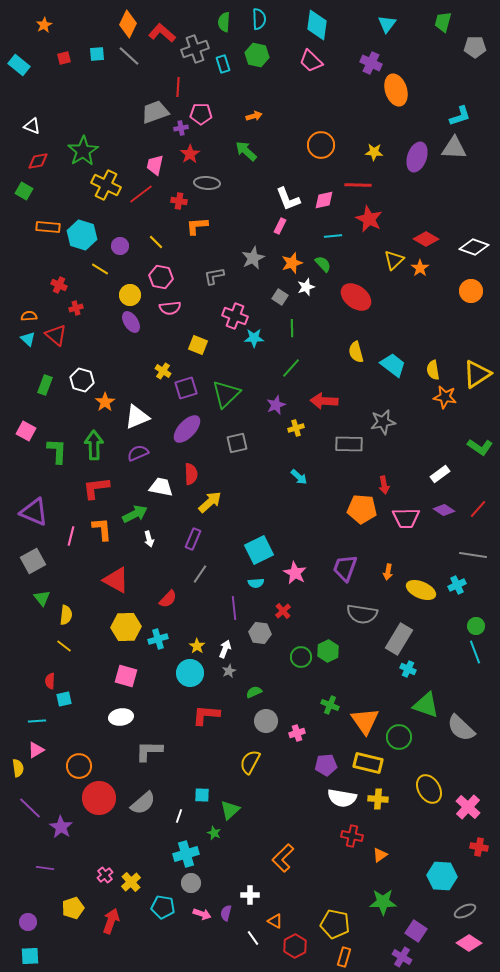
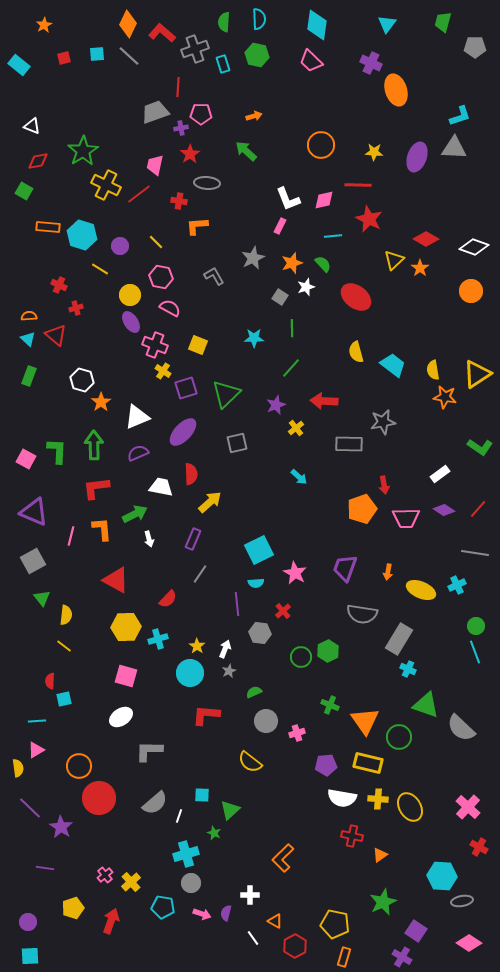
red line at (141, 194): moved 2 px left
gray L-shape at (214, 276): rotated 70 degrees clockwise
pink semicircle at (170, 308): rotated 145 degrees counterclockwise
pink cross at (235, 316): moved 80 px left, 29 px down
green rectangle at (45, 385): moved 16 px left, 9 px up
orange star at (105, 402): moved 4 px left
yellow cross at (296, 428): rotated 21 degrees counterclockwise
purple ellipse at (187, 429): moved 4 px left, 3 px down
pink square at (26, 431): moved 28 px down
orange pentagon at (362, 509): rotated 24 degrees counterclockwise
gray line at (473, 555): moved 2 px right, 2 px up
purple line at (234, 608): moved 3 px right, 4 px up
white ellipse at (121, 717): rotated 25 degrees counterclockwise
yellow semicircle at (250, 762): rotated 80 degrees counterclockwise
yellow ellipse at (429, 789): moved 19 px left, 18 px down
gray semicircle at (143, 803): moved 12 px right
red cross at (479, 847): rotated 18 degrees clockwise
green star at (383, 902): rotated 24 degrees counterclockwise
gray ellipse at (465, 911): moved 3 px left, 10 px up; rotated 15 degrees clockwise
